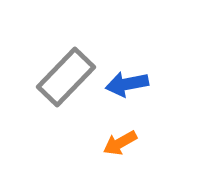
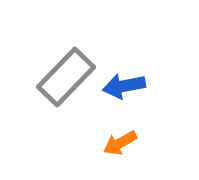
blue arrow: moved 3 px left, 2 px down
